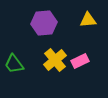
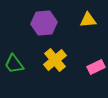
pink rectangle: moved 16 px right, 6 px down
